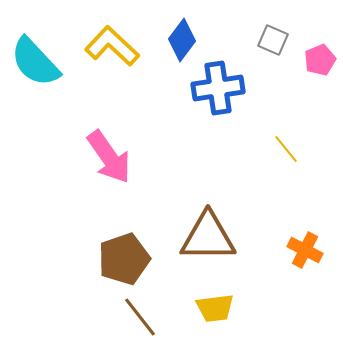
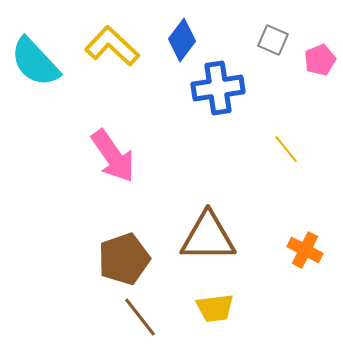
pink arrow: moved 4 px right, 1 px up
